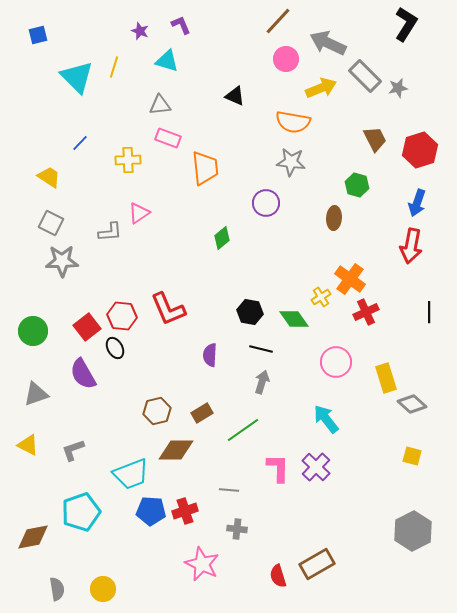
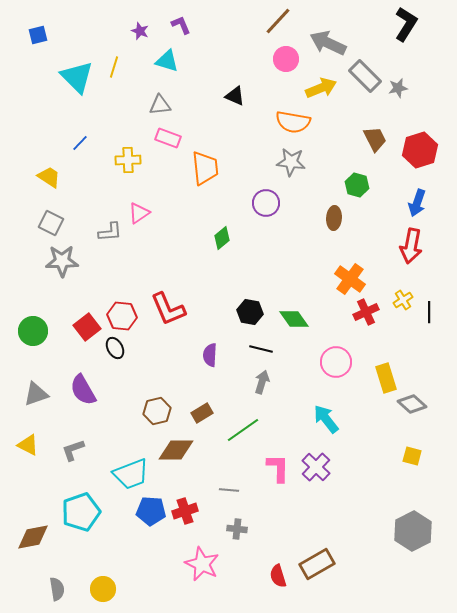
yellow cross at (321, 297): moved 82 px right, 3 px down
purple semicircle at (83, 374): moved 16 px down
